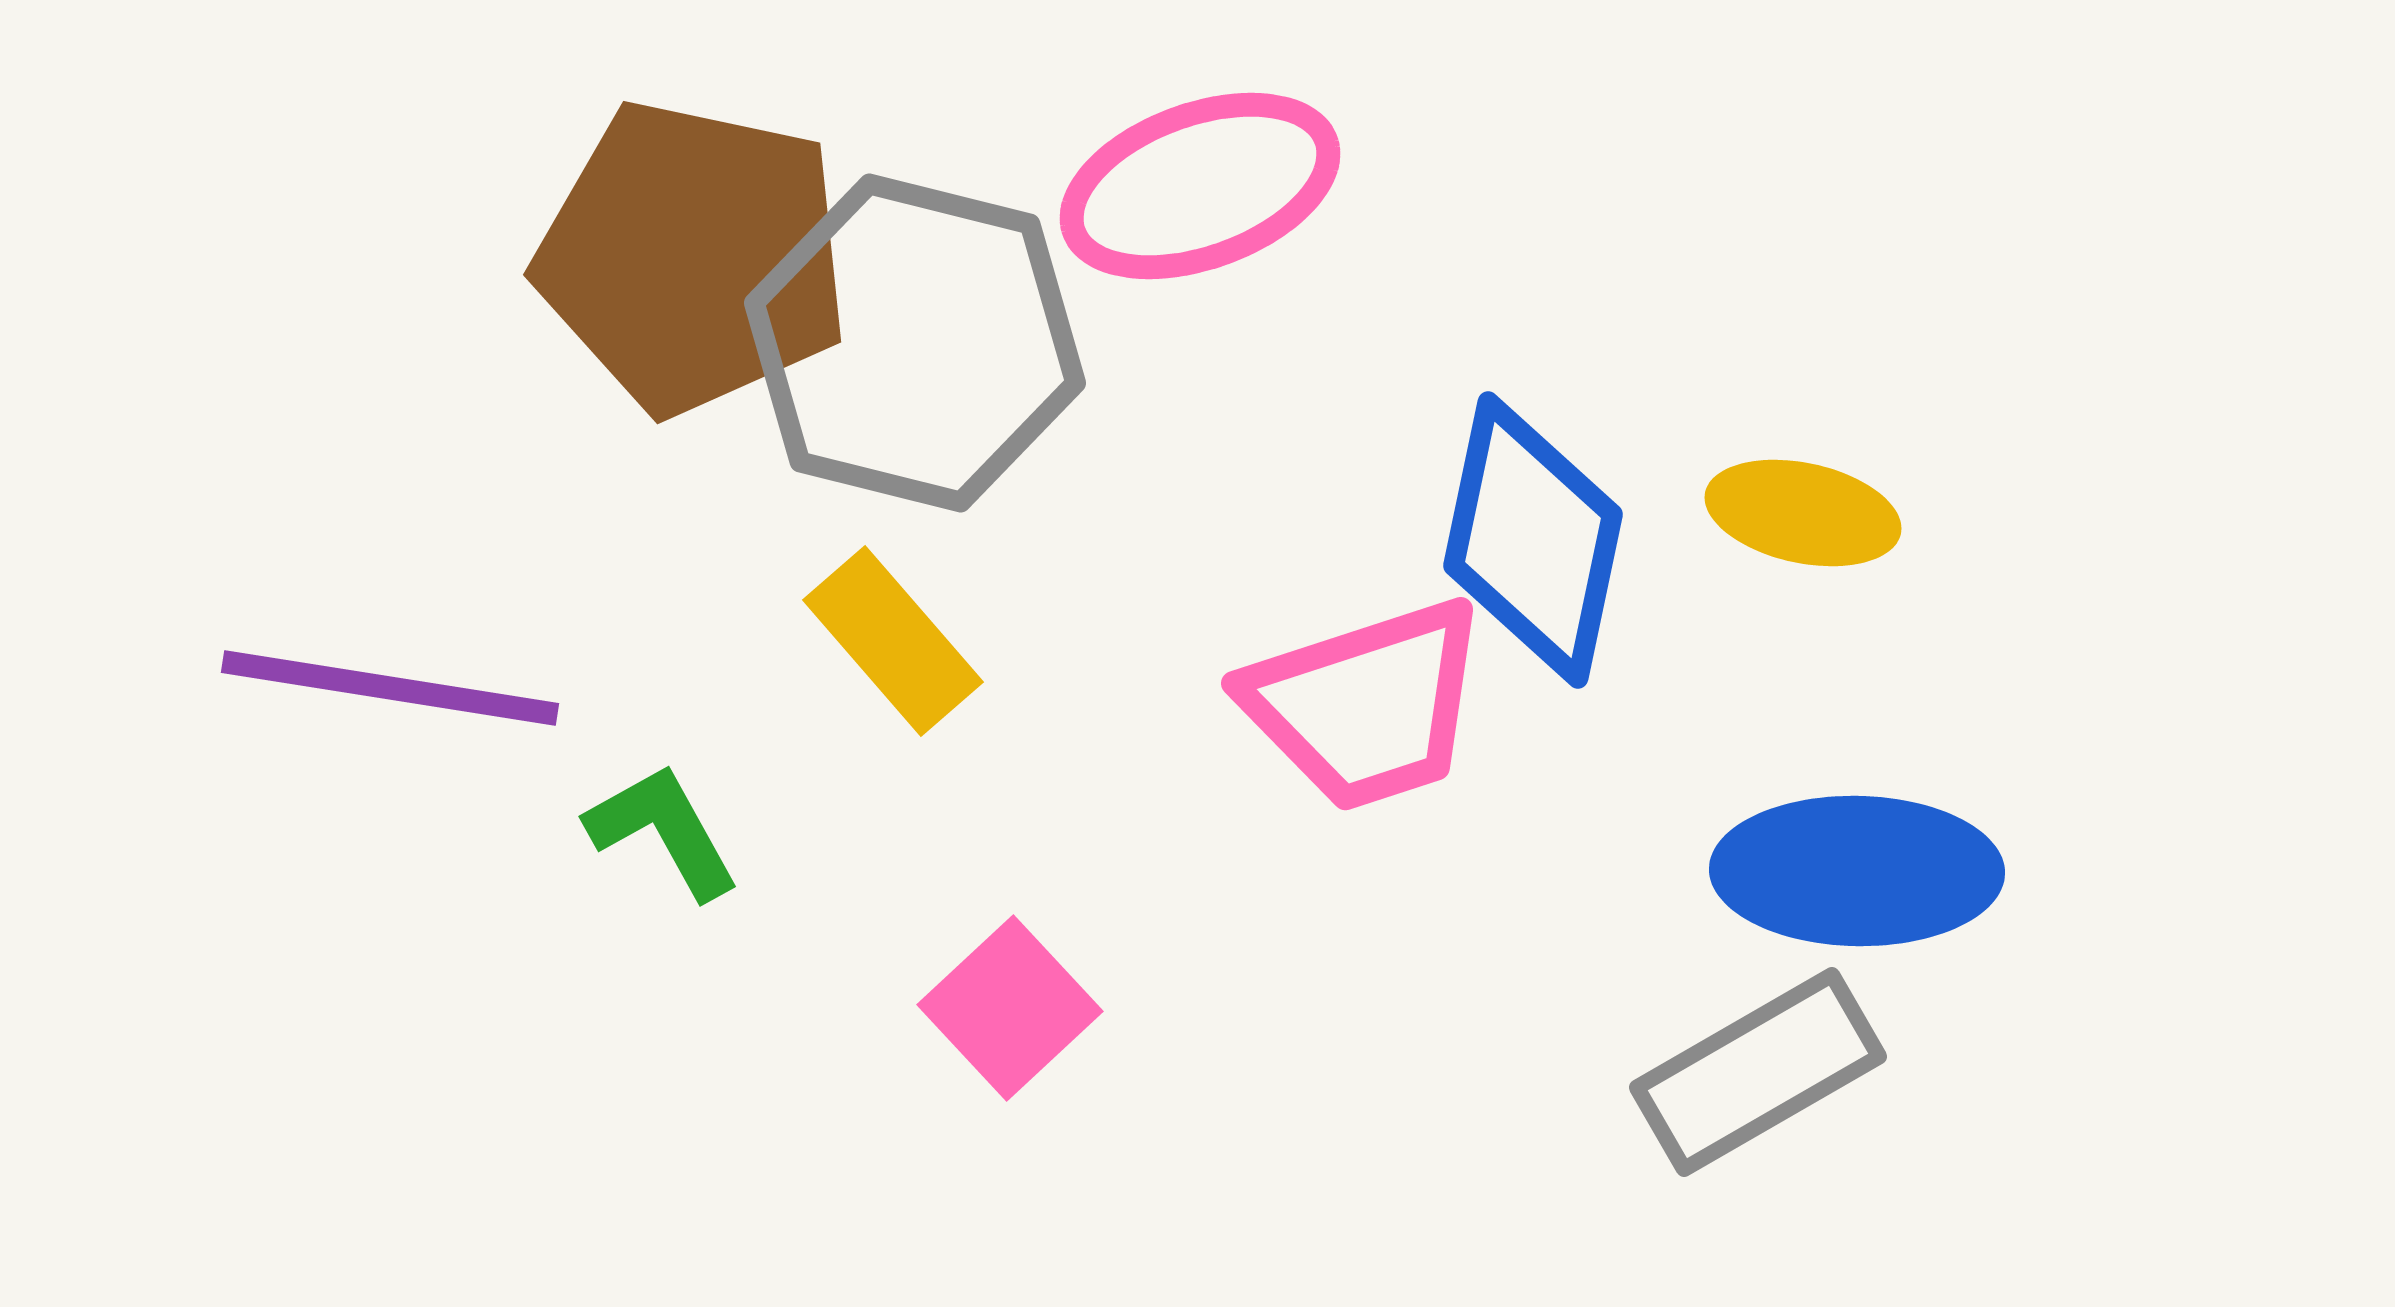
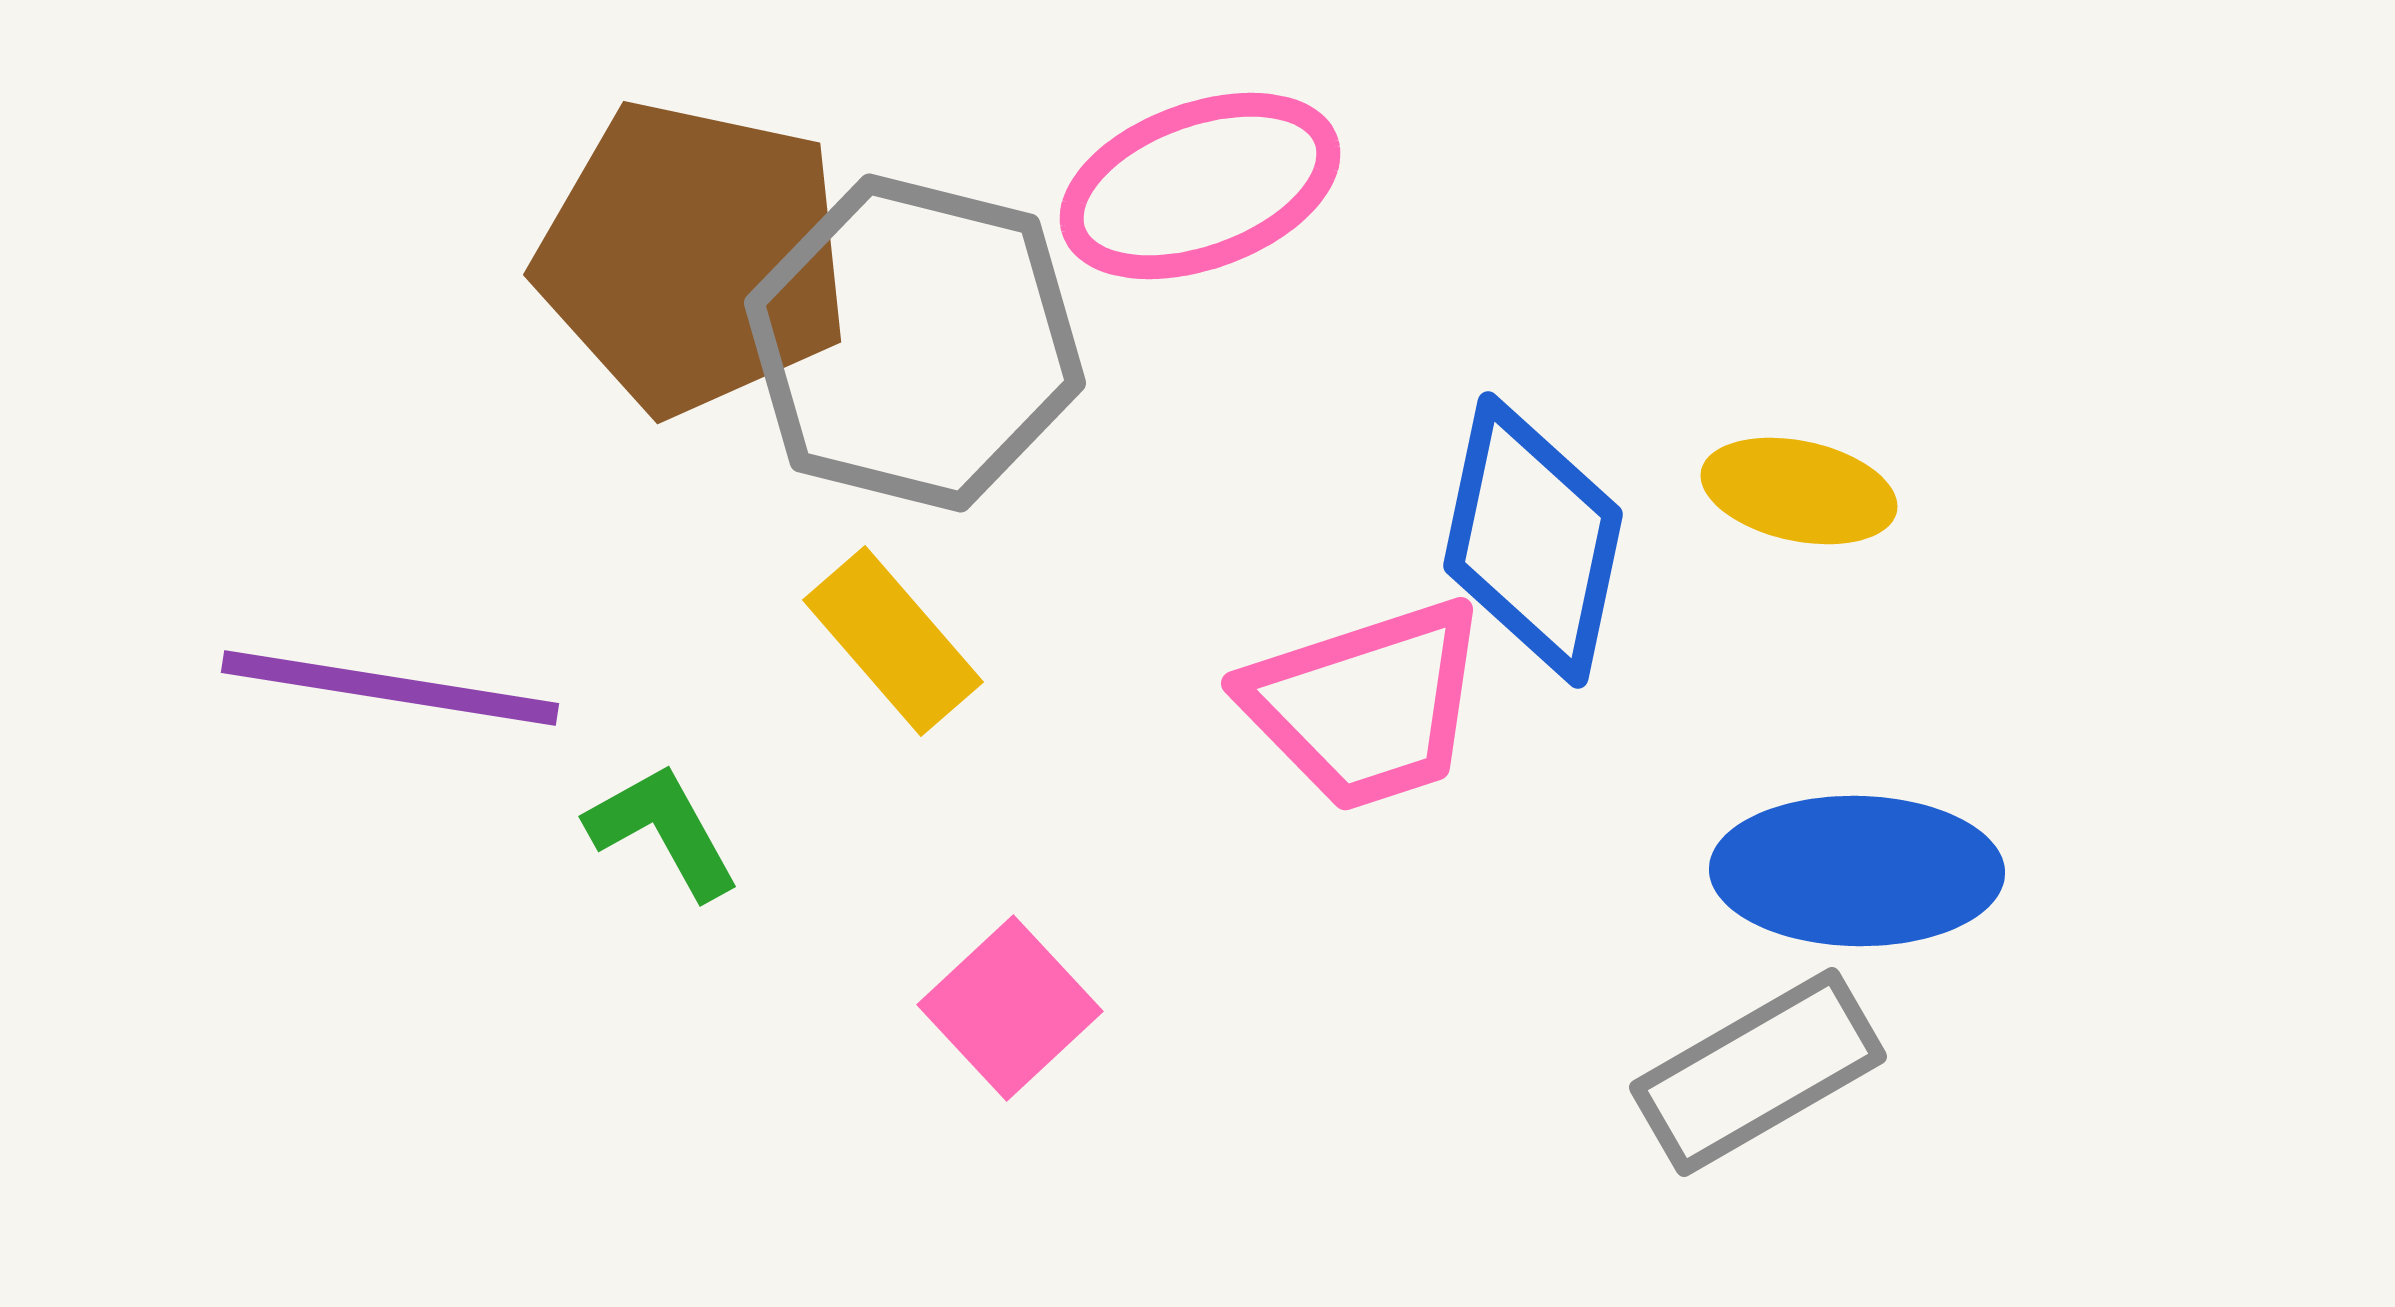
yellow ellipse: moved 4 px left, 22 px up
